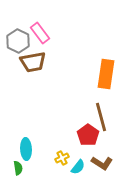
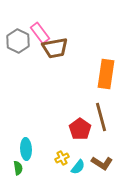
brown trapezoid: moved 22 px right, 14 px up
red pentagon: moved 8 px left, 6 px up
